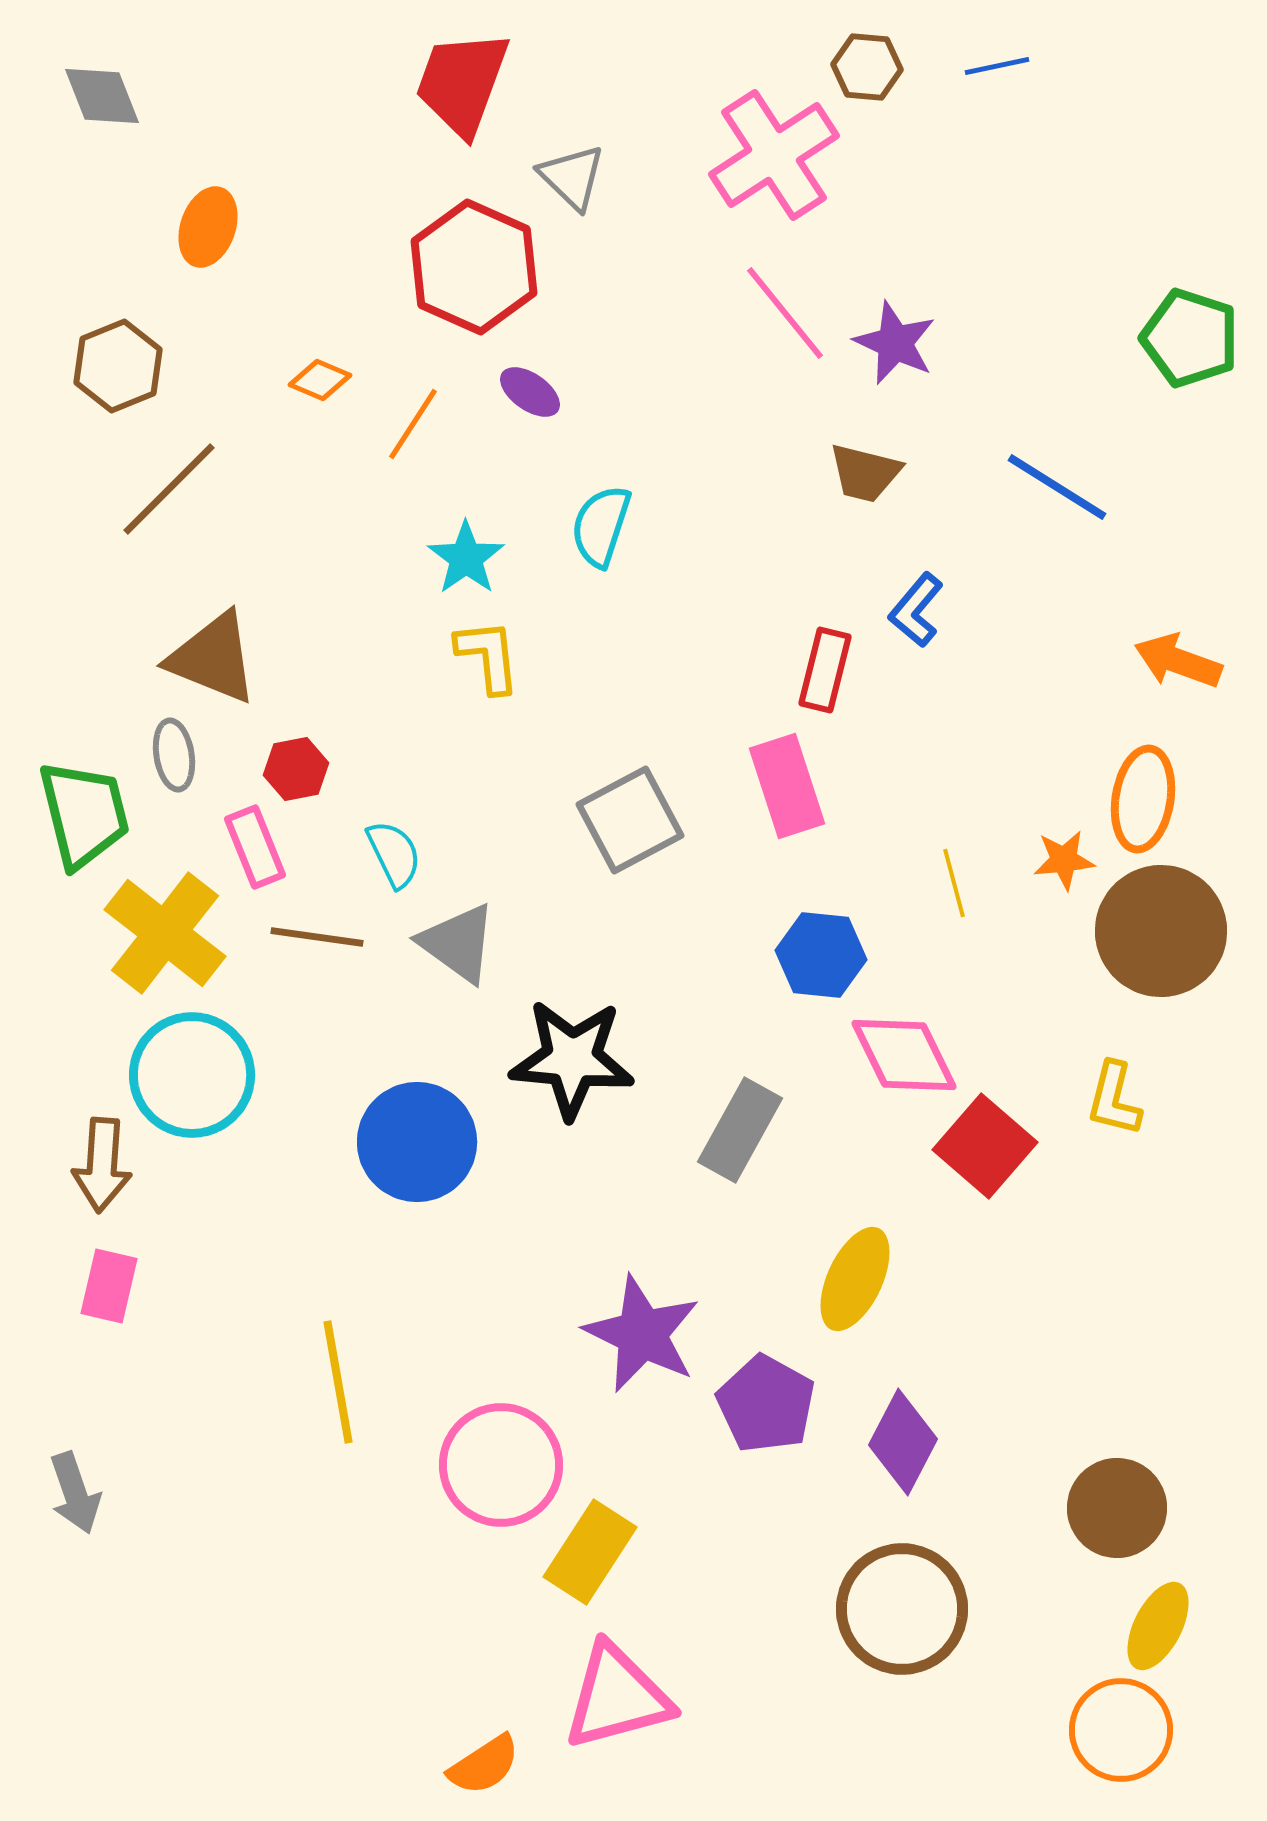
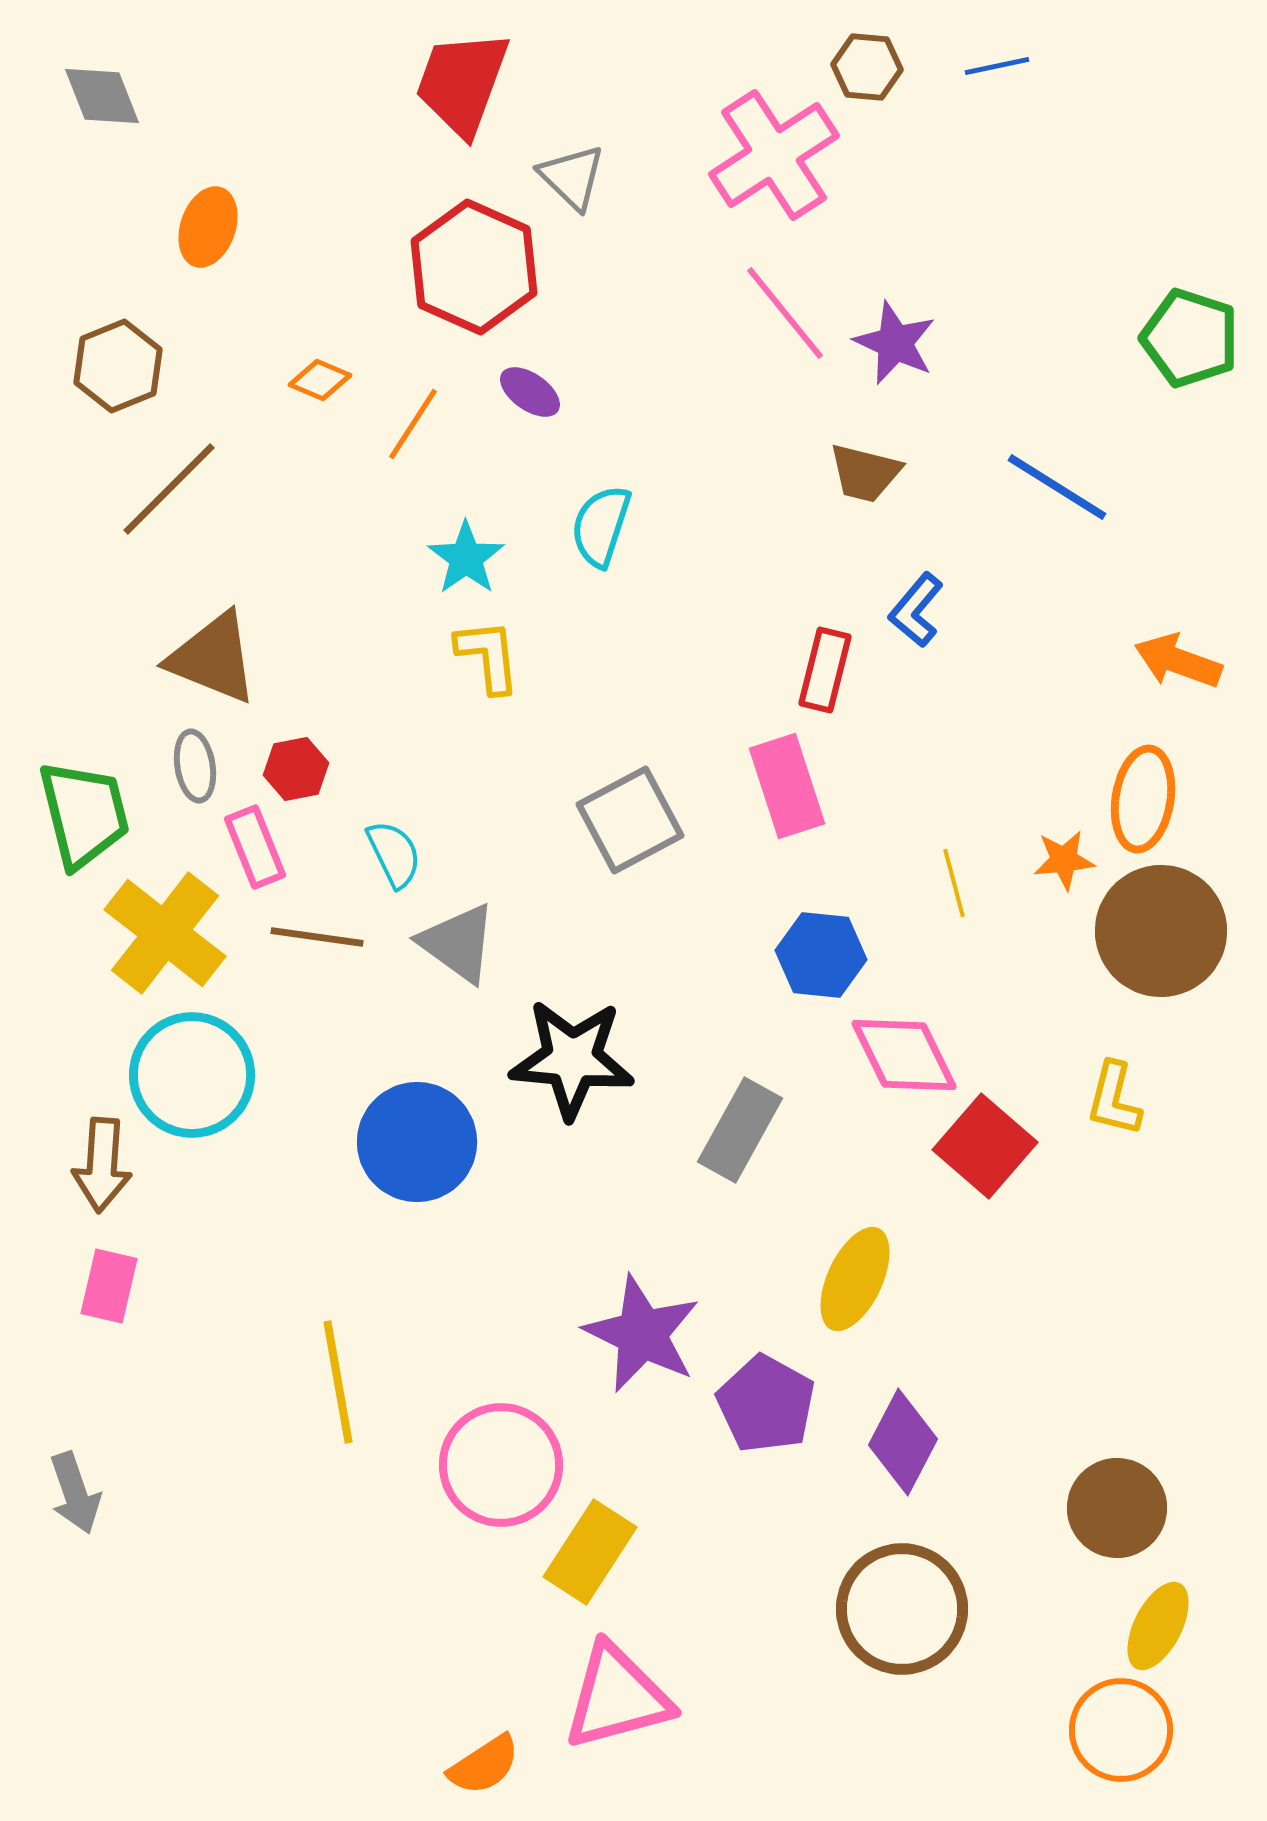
gray ellipse at (174, 755): moved 21 px right, 11 px down
